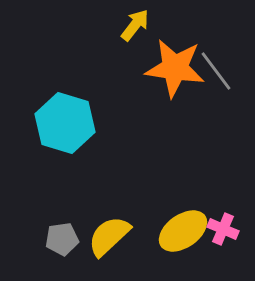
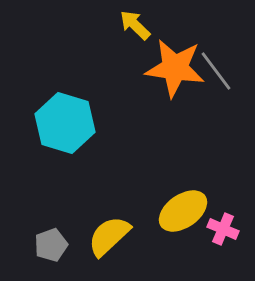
yellow arrow: rotated 84 degrees counterclockwise
yellow ellipse: moved 20 px up
gray pentagon: moved 11 px left, 6 px down; rotated 12 degrees counterclockwise
